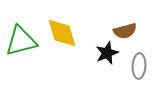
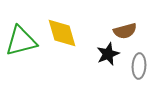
black star: moved 1 px right, 1 px down
